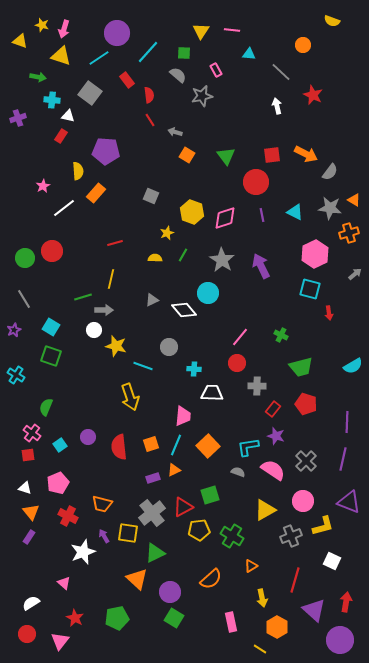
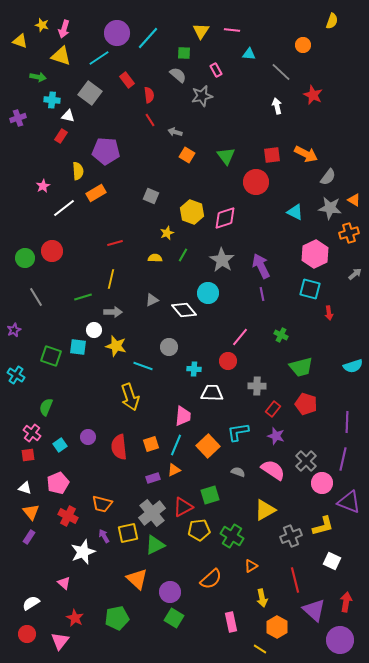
yellow semicircle at (332, 21): rotated 91 degrees counterclockwise
cyan line at (148, 52): moved 14 px up
gray semicircle at (330, 172): moved 2 px left, 5 px down
orange rectangle at (96, 193): rotated 18 degrees clockwise
purple line at (262, 215): moved 79 px down
gray line at (24, 299): moved 12 px right, 2 px up
gray arrow at (104, 310): moved 9 px right, 2 px down
cyan square at (51, 327): moved 27 px right, 20 px down; rotated 24 degrees counterclockwise
red circle at (237, 363): moved 9 px left, 2 px up
cyan semicircle at (353, 366): rotated 12 degrees clockwise
cyan L-shape at (248, 447): moved 10 px left, 15 px up
pink circle at (303, 501): moved 19 px right, 18 px up
yellow square at (128, 533): rotated 20 degrees counterclockwise
green triangle at (155, 553): moved 8 px up
red line at (295, 580): rotated 30 degrees counterclockwise
